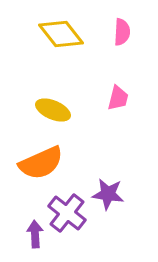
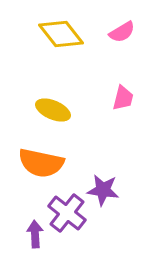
pink semicircle: rotated 56 degrees clockwise
pink trapezoid: moved 5 px right
orange semicircle: rotated 36 degrees clockwise
purple star: moved 5 px left, 4 px up
